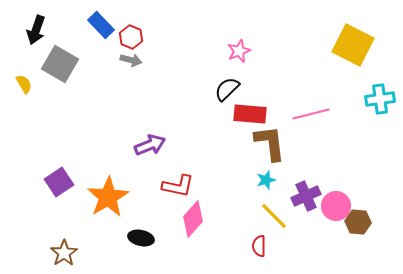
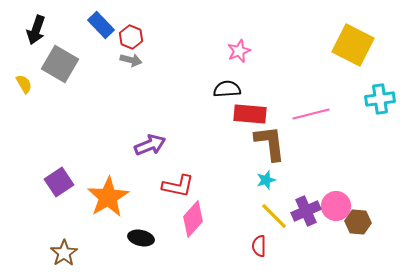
black semicircle: rotated 40 degrees clockwise
purple cross: moved 15 px down
